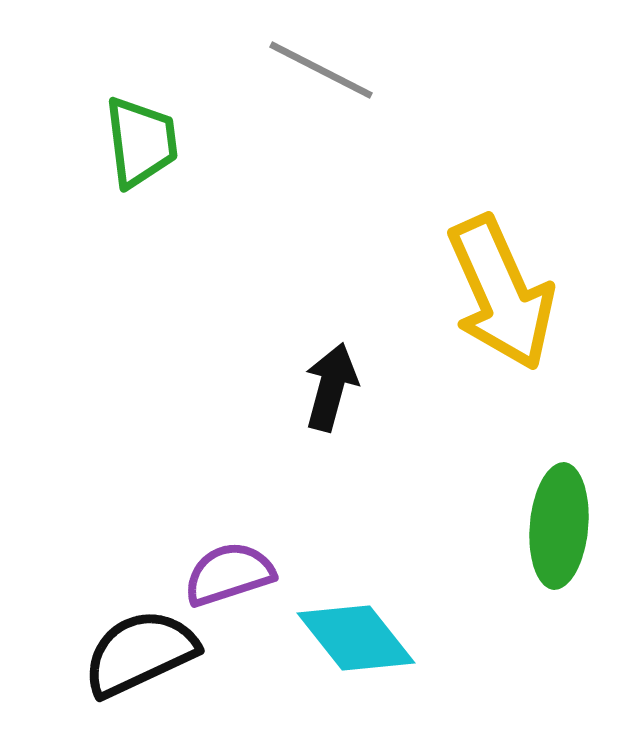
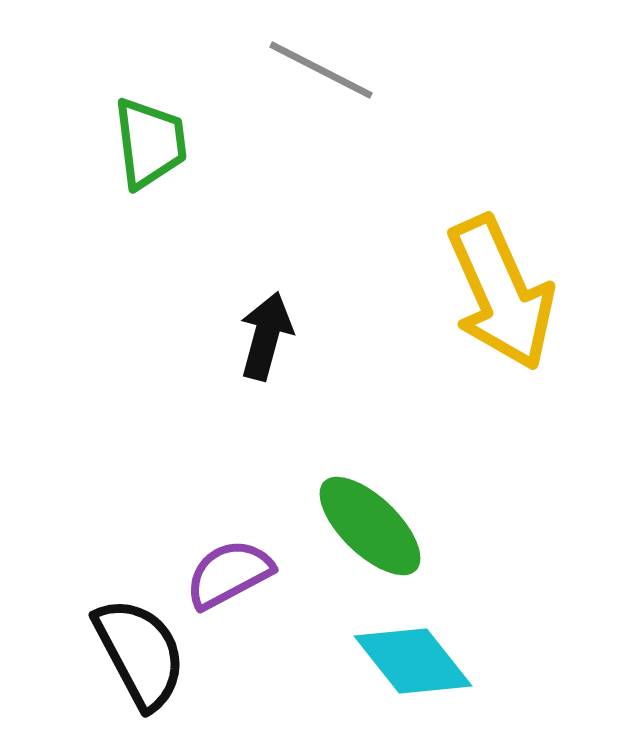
green trapezoid: moved 9 px right, 1 px down
black arrow: moved 65 px left, 51 px up
green ellipse: moved 189 px left; rotated 51 degrees counterclockwise
purple semicircle: rotated 10 degrees counterclockwise
cyan diamond: moved 57 px right, 23 px down
black semicircle: rotated 87 degrees clockwise
